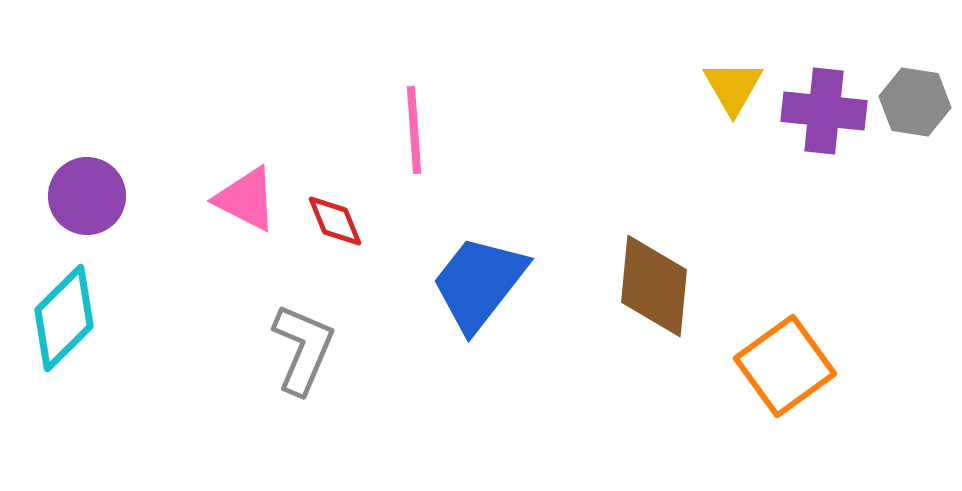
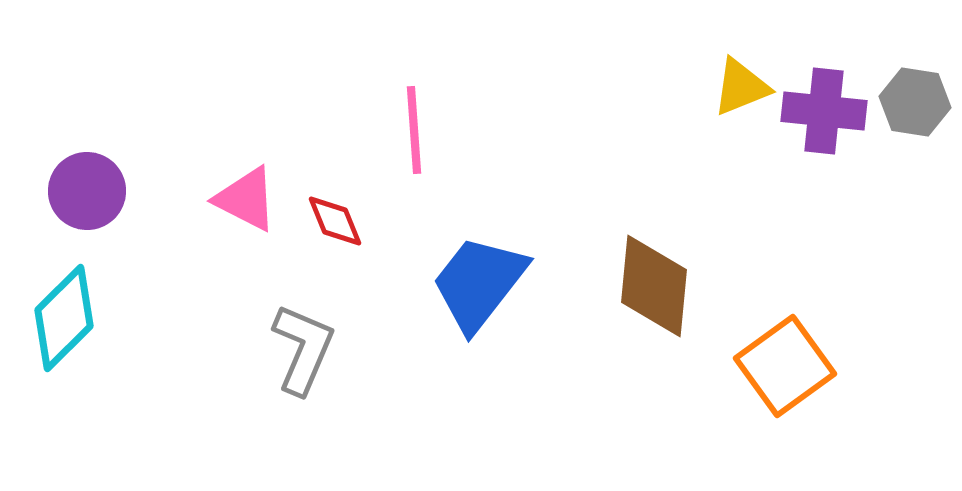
yellow triangle: moved 8 px right; rotated 38 degrees clockwise
purple circle: moved 5 px up
